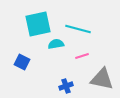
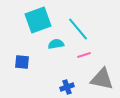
cyan square: moved 4 px up; rotated 8 degrees counterclockwise
cyan line: rotated 35 degrees clockwise
pink line: moved 2 px right, 1 px up
blue square: rotated 21 degrees counterclockwise
blue cross: moved 1 px right, 1 px down
